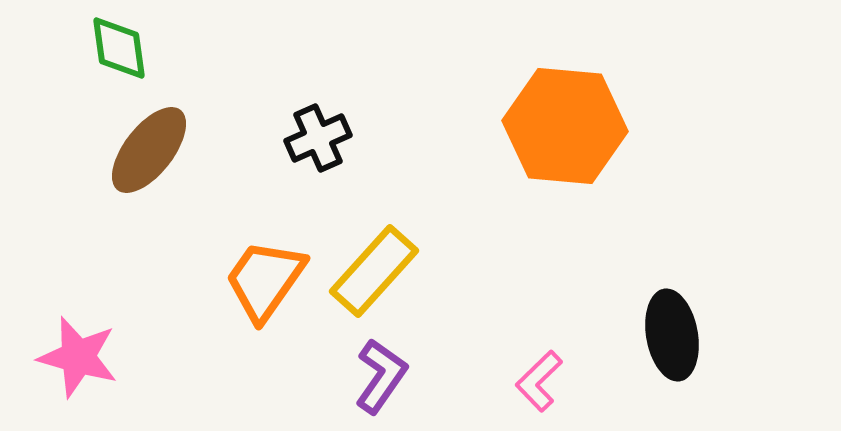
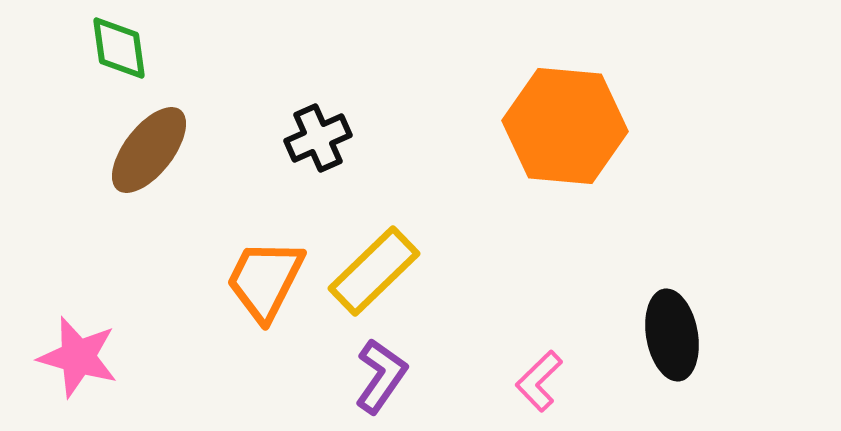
yellow rectangle: rotated 4 degrees clockwise
orange trapezoid: rotated 8 degrees counterclockwise
